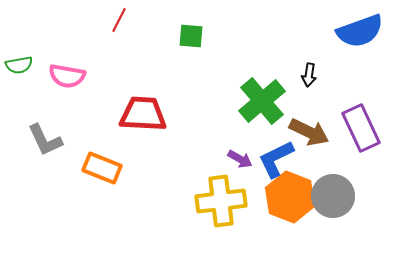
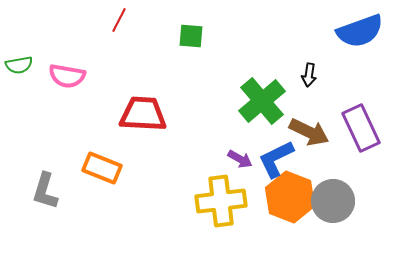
gray L-shape: moved 51 px down; rotated 42 degrees clockwise
gray circle: moved 5 px down
